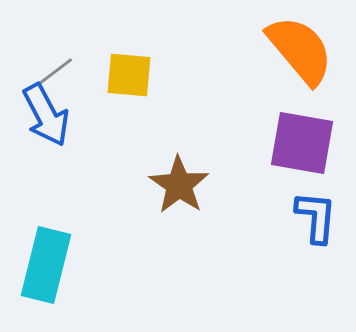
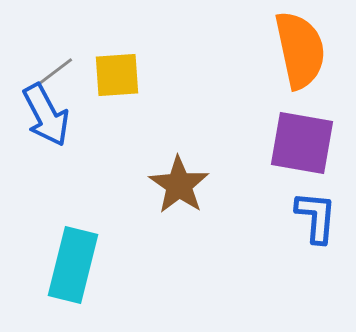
orange semicircle: rotated 28 degrees clockwise
yellow square: moved 12 px left; rotated 9 degrees counterclockwise
cyan rectangle: moved 27 px right
